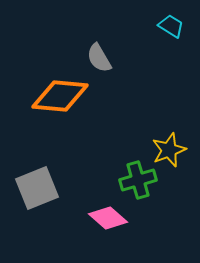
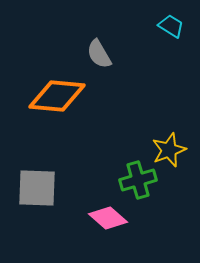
gray semicircle: moved 4 px up
orange diamond: moved 3 px left
gray square: rotated 24 degrees clockwise
